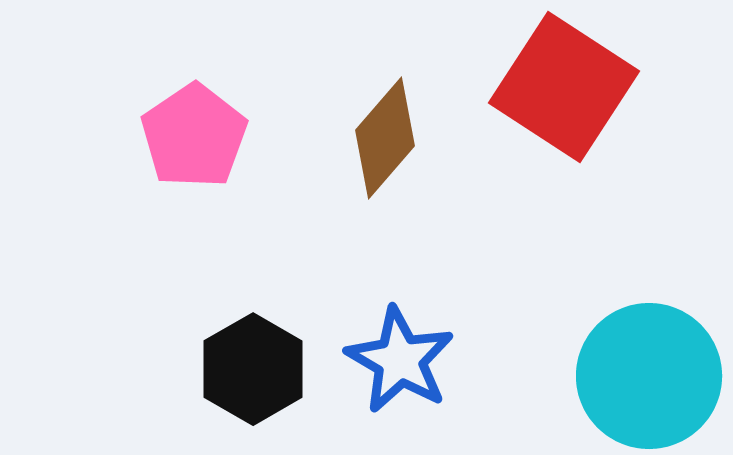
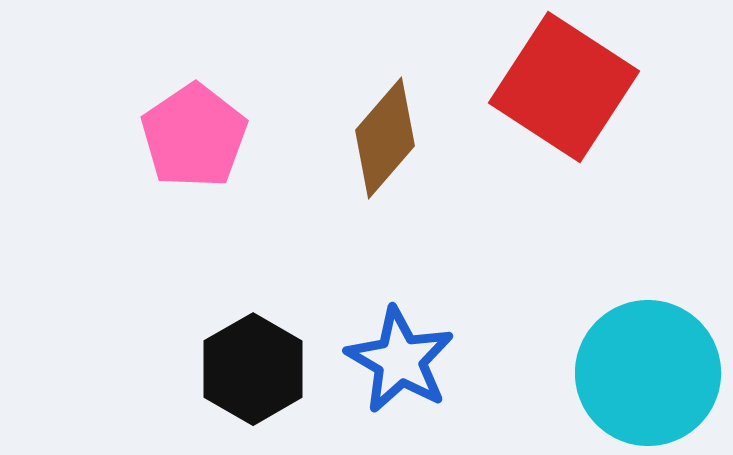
cyan circle: moved 1 px left, 3 px up
